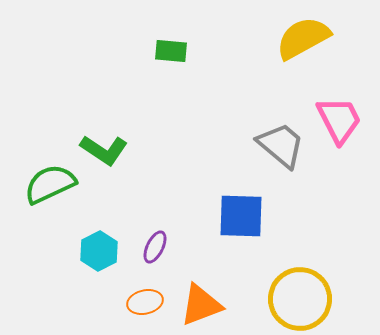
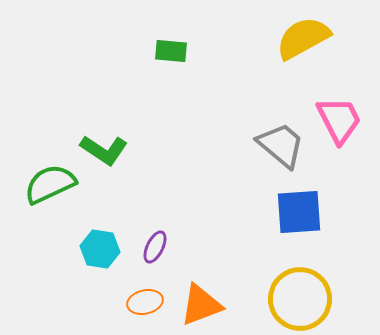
blue square: moved 58 px right, 4 px up; rotated 6 degrees counterclockwise
cyan hexagon: moved 1 px right, 2 px up; rotated 24 degrees counterclockwise
